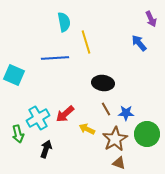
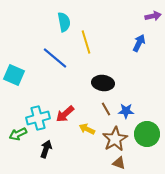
purple arrow: moved 2 px right, 3 px up; rotated 77 degrees counterclockwise
blue arrow: rotated 66 degrees clockwise
blue line: rotated 44 degrees clockwise
blue star: moved 2 px up
cyan cross: rotated 15 degrees clockwise
green arrow: rotated 78 degrees clockwise
